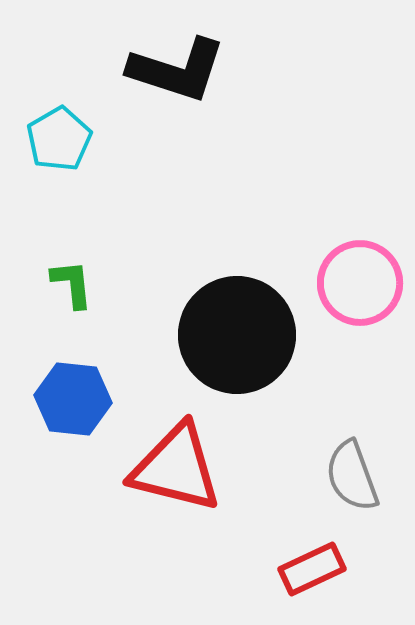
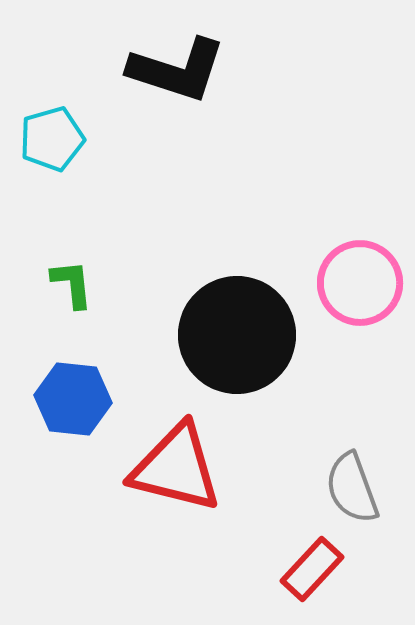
cyan pentagon: moved 7 px left; rotated 14 degrees clockwise
gray semicircle: moved 12 px down
red rectangle: rotated 22 degrees counterclockwise
